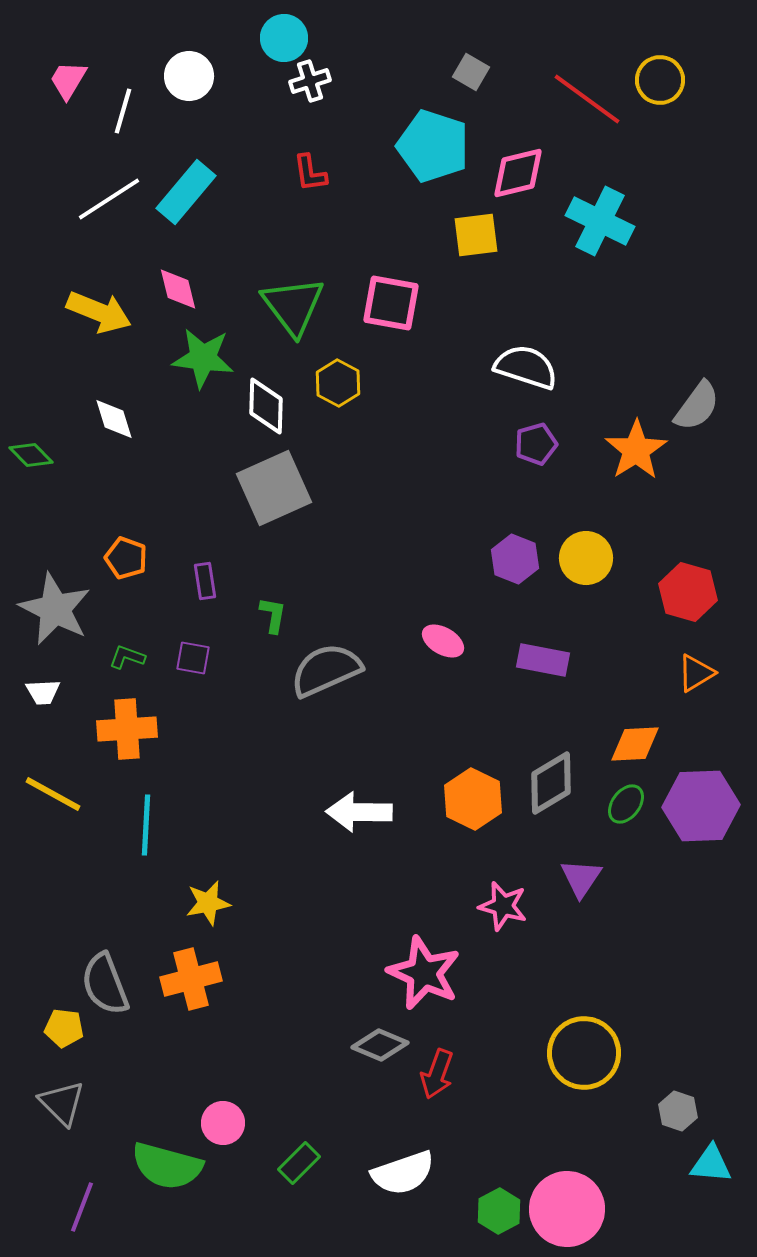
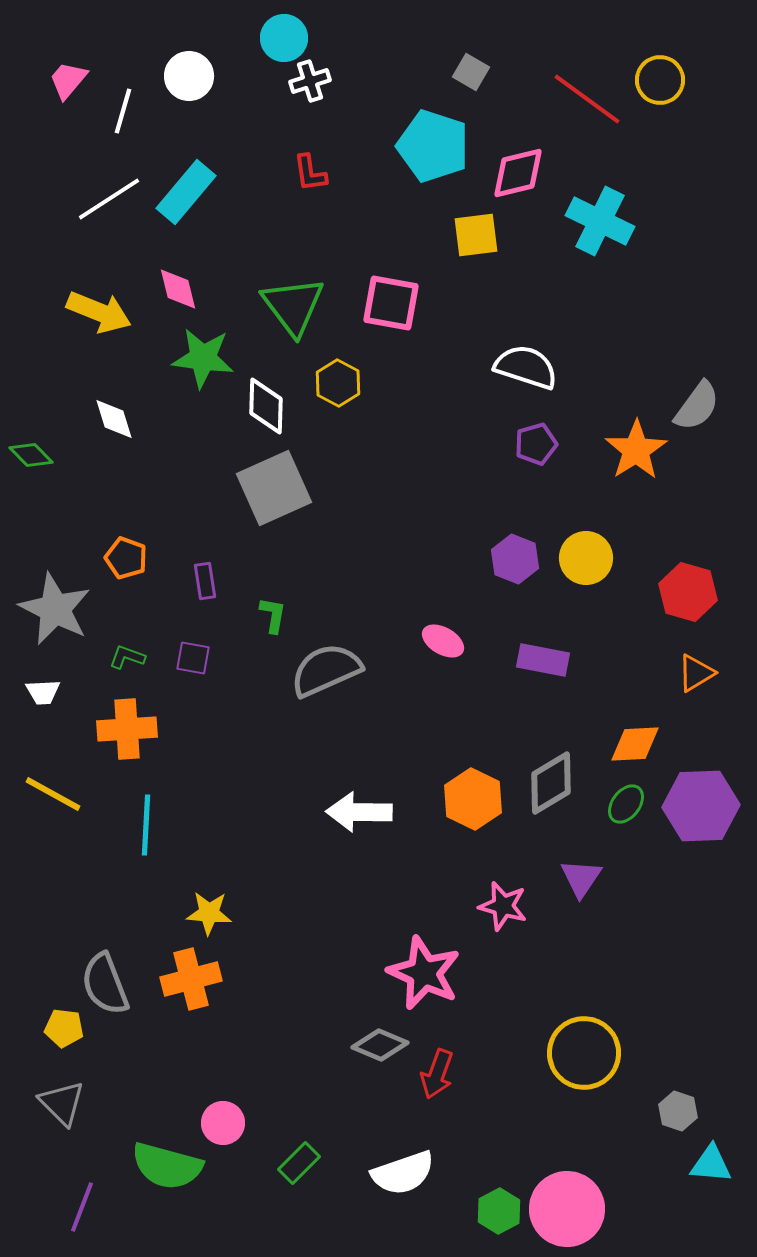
pink trapezoid at (68, 80): rotated 9 degrees clockwise
yellow star at (208, 903): moved 1 px right, 10 px down; rotated 15 degrees clockwise
